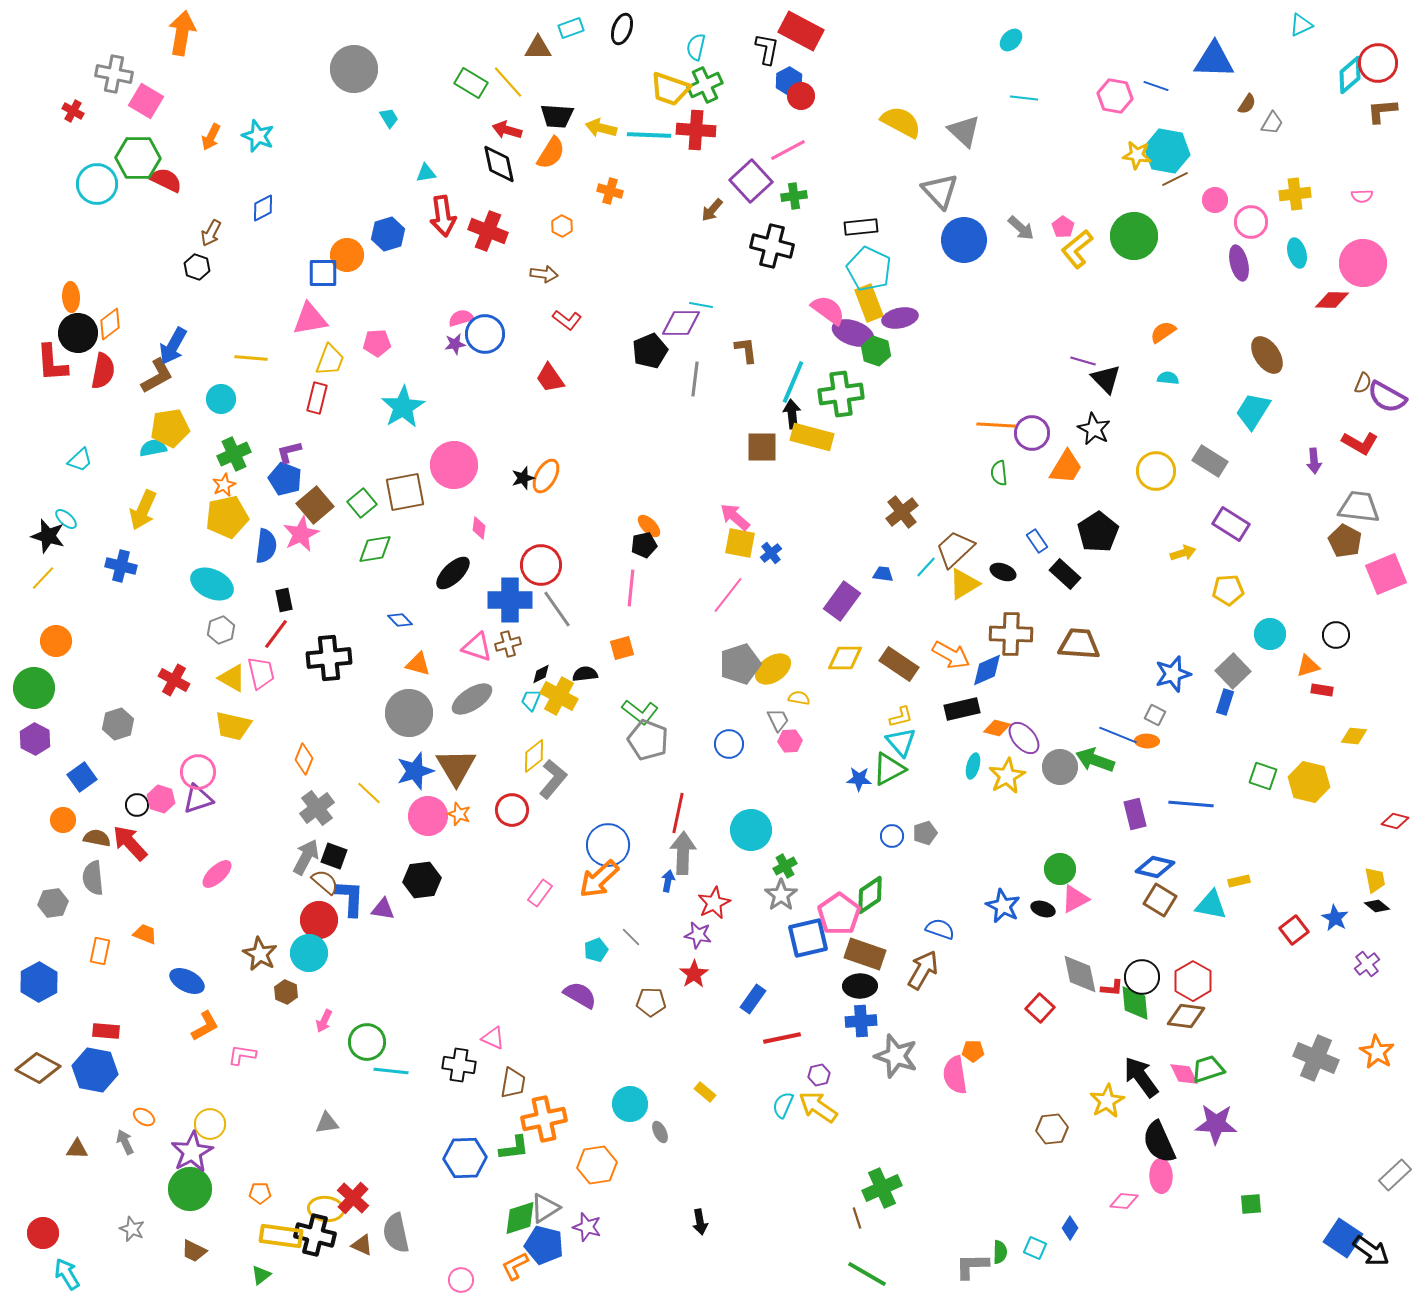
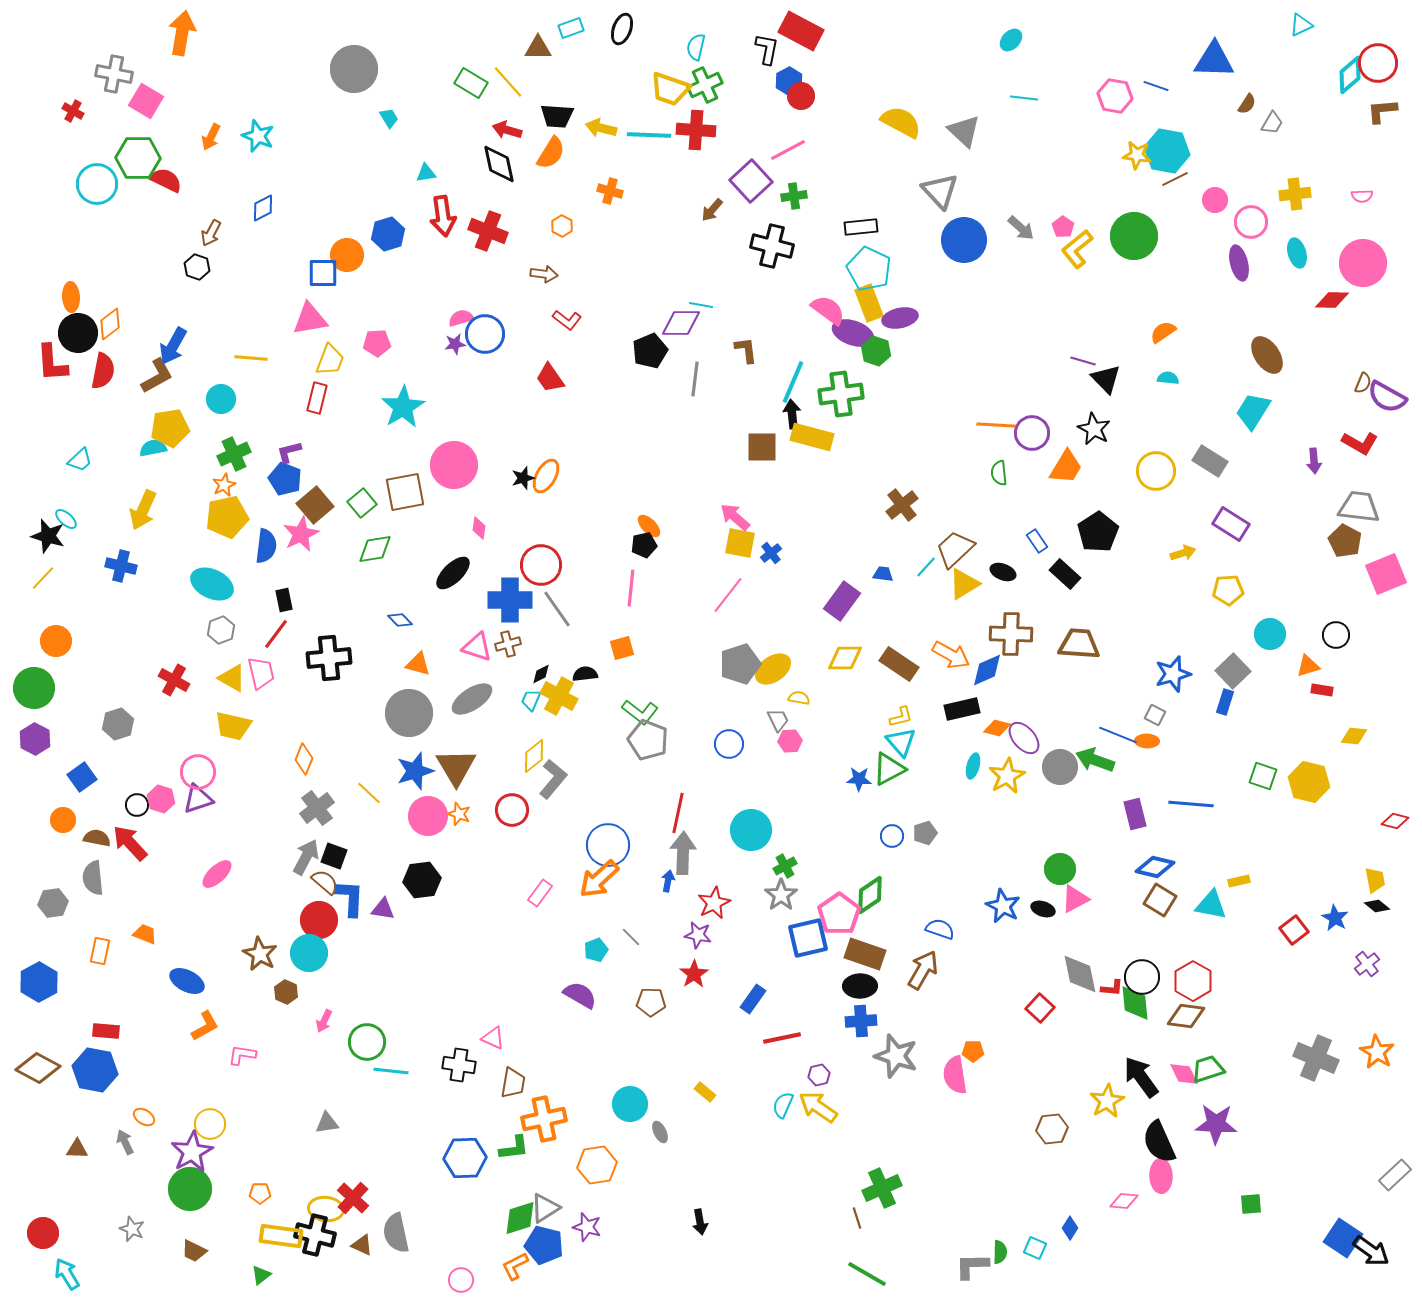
brown cross at (902, 512): moved 7 px up
